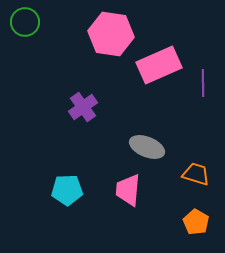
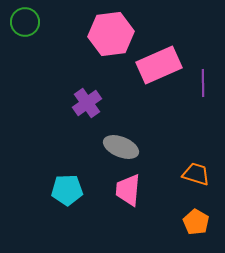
pink hexagon: rotated 15 degrees counterclockwise
purple cross: moved 4 px right, 4 px up
gray ellipse: moved 26 px left
